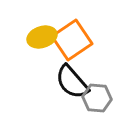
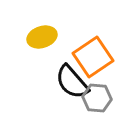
orange square: moved 21 px right, 17 px down
